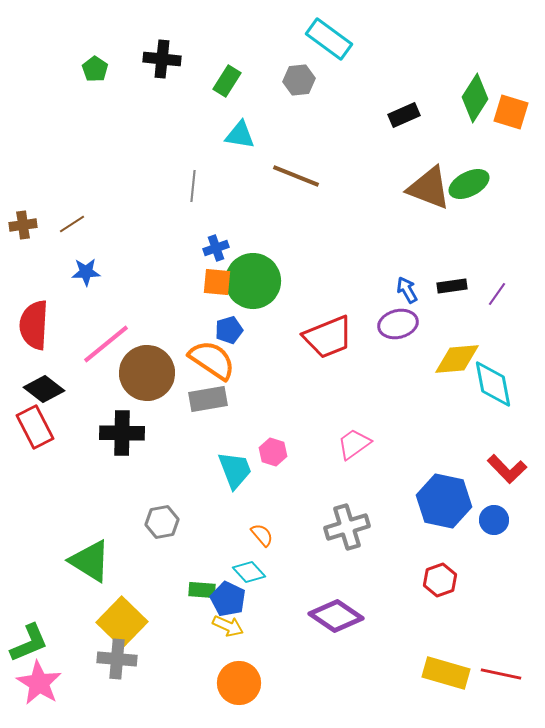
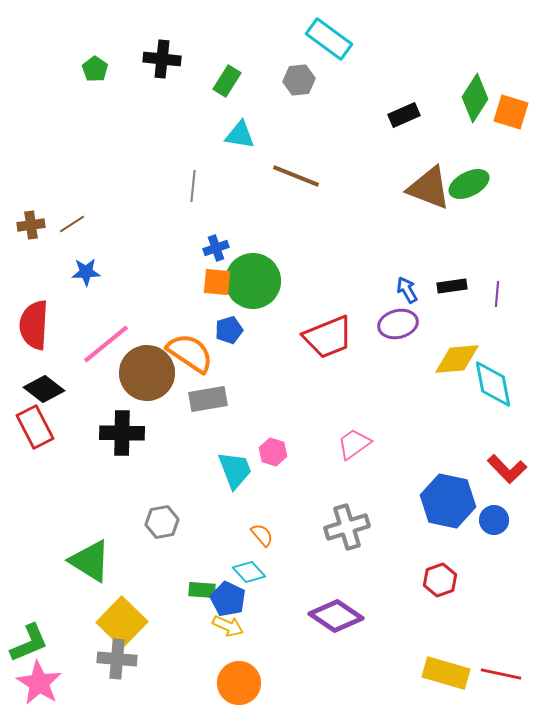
brown cross at (23, 225): moved 8 px right
purple line at (497, 294): rotated 30 degrees counterclockwise
orange semicircle at (212, 360): moved 22 px left, 7 px up
blue hexagon at (444, 501): moved 4 px right
